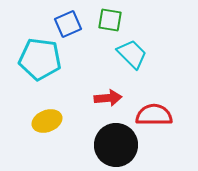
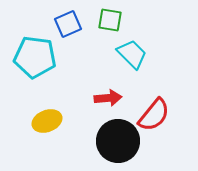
cyan pentagon: moved 5 px left, 2 px up
red semicircle: rotated 129 degrees clockwise
black circle: moved 2 px right, 4 px up
